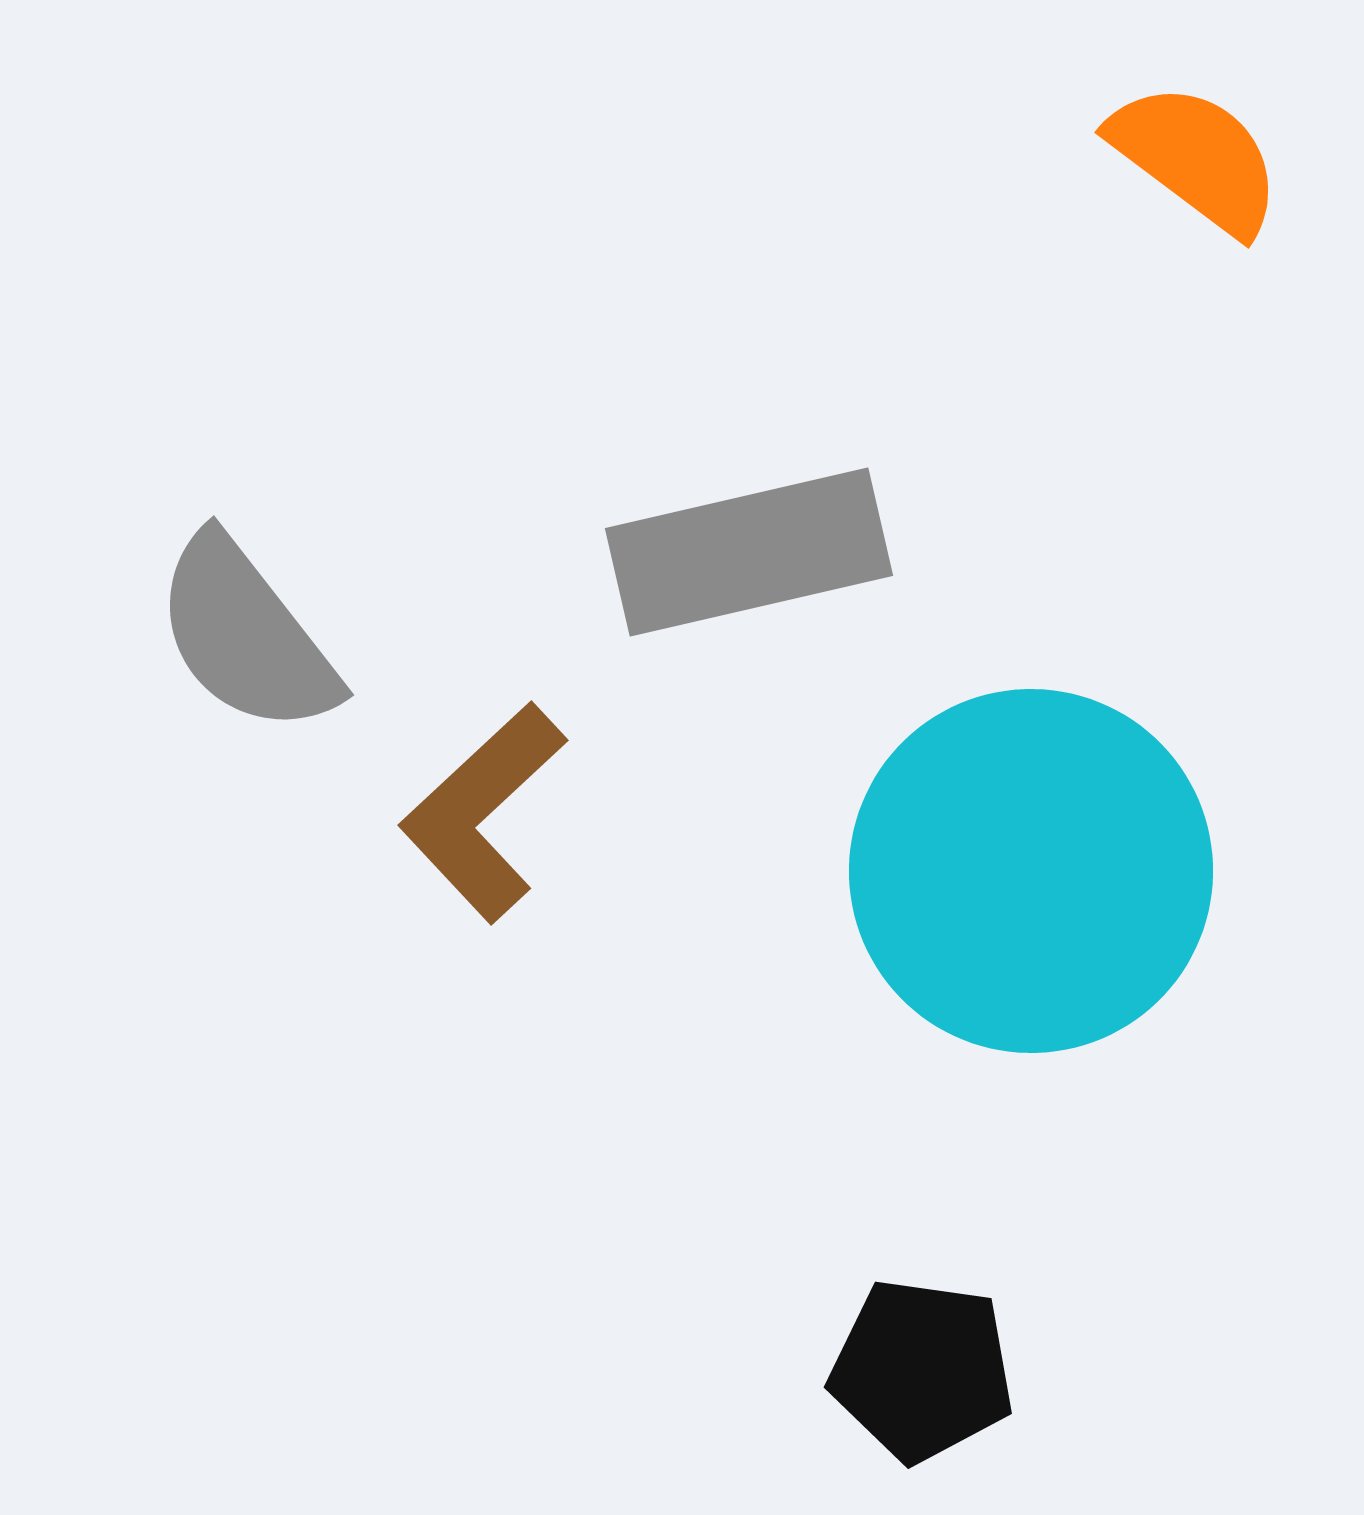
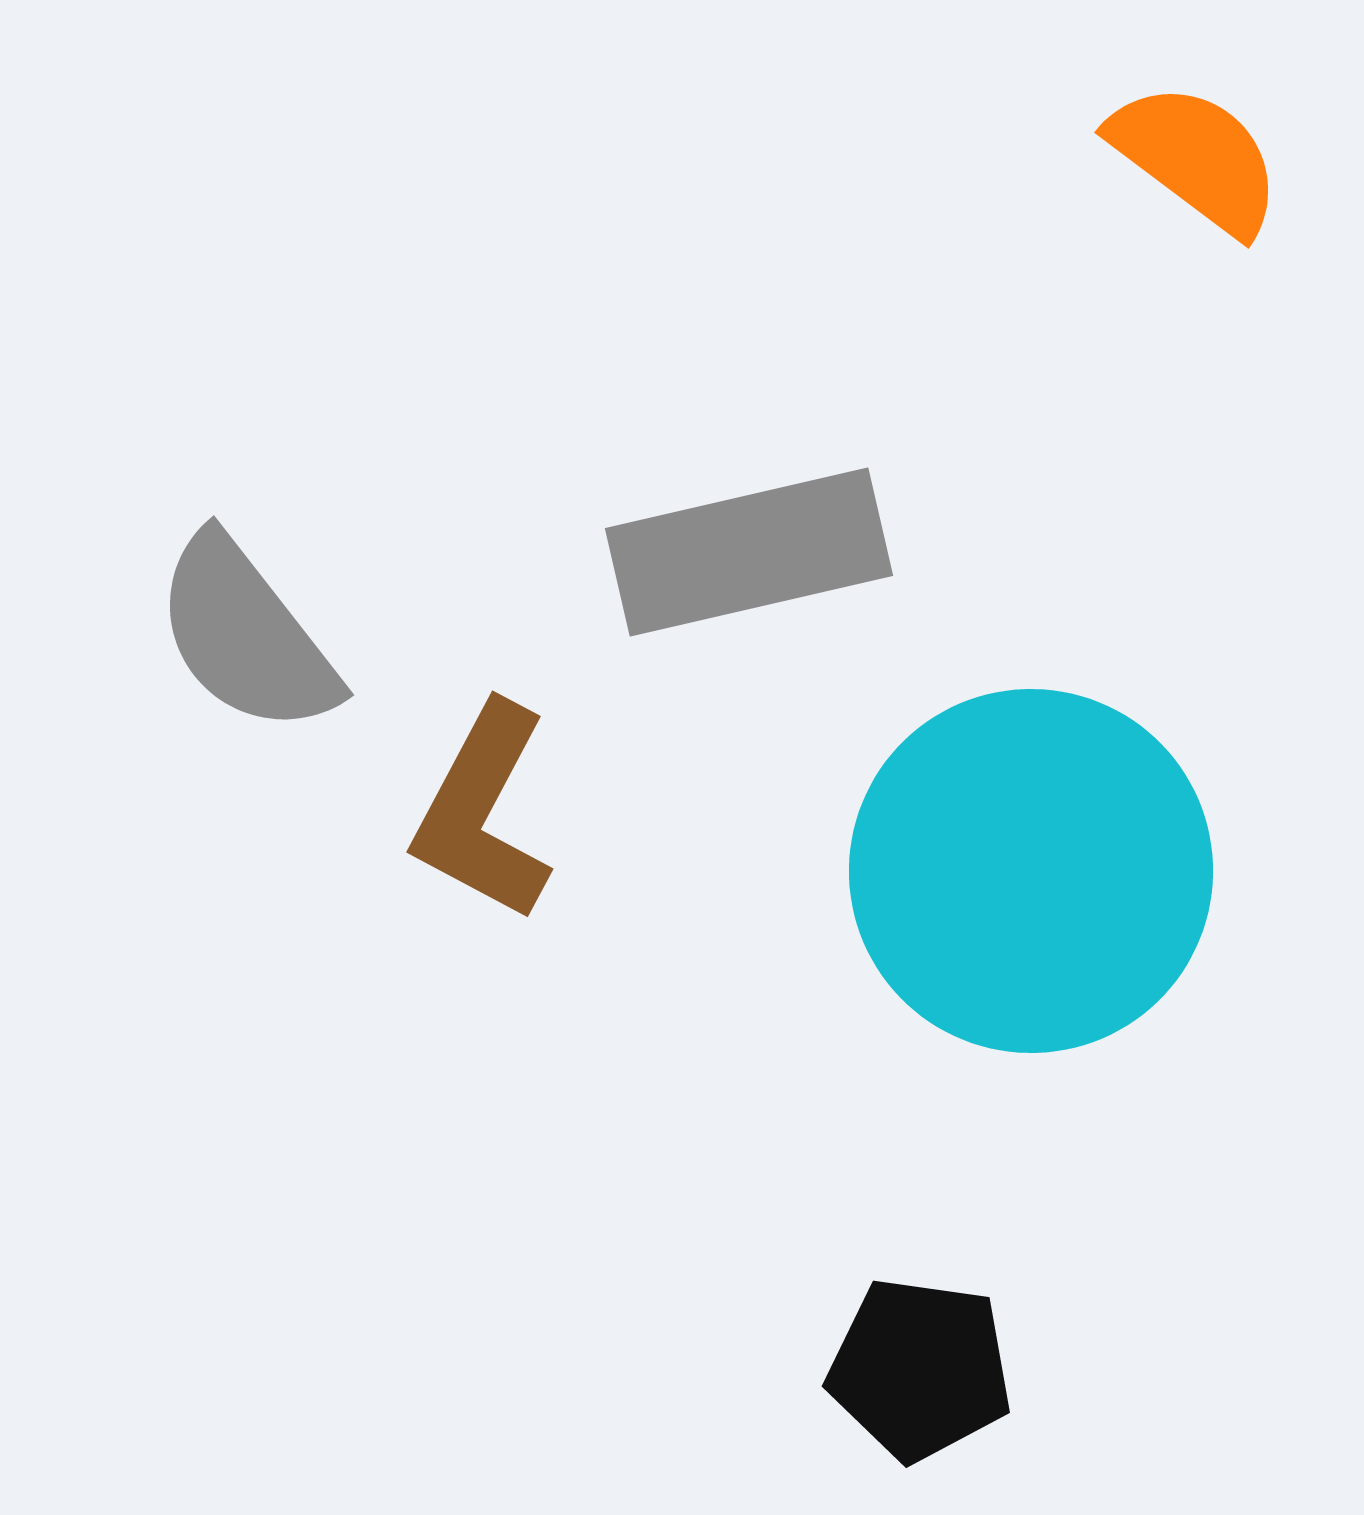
brown L-shape: rotated 19 degrees counterclockwise
black pentagon: moved 2 px left, 1 px up
